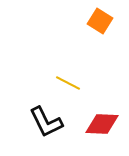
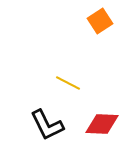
orange square: rotated 25 degrees clockwise
black L-shape: moved 1 px right, 3 px down
